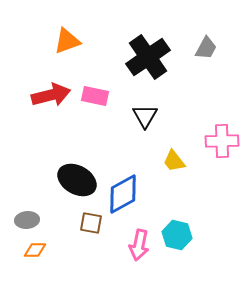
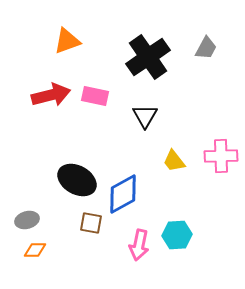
pink cross: moved 1 px left, 15 px down
gray ellipse: rotated 10 degrees counterclockwise
cyan hexagon: rotated 16 degrees counterclockwise
